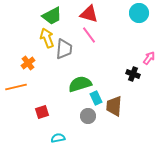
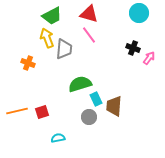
orange cross: rotated 32 degrees counterclockwise
black cross: moved 26 px up
orange line: moved 1 px right, 24 px down
cyan rectangle: moved 1 px down
gray circle: moved 1 px right, 1 px down
